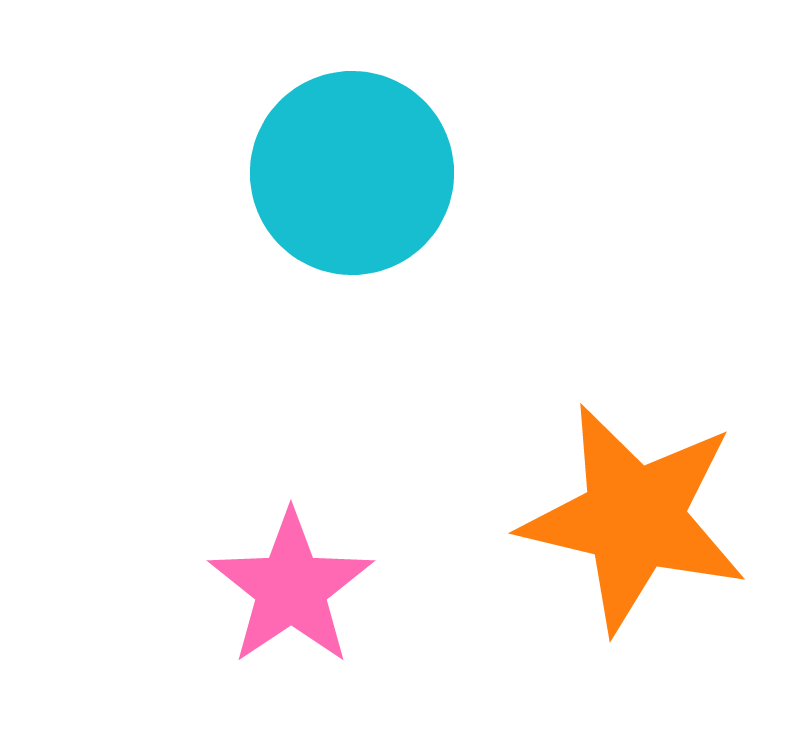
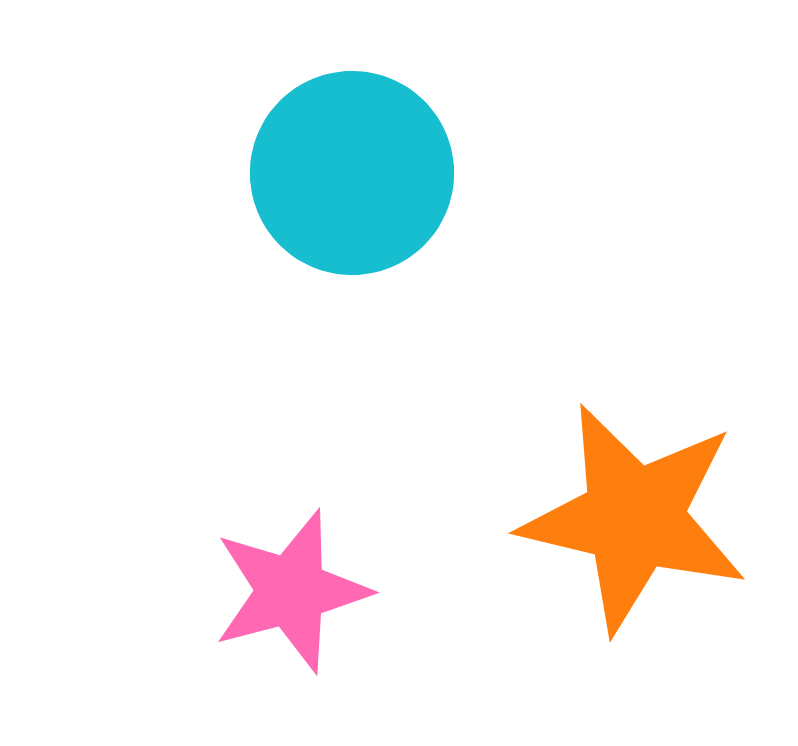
pink star: moved 3 px down; rotated 19 degrees clockwise
